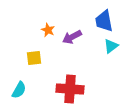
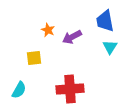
blue trapezoid: moved 1 px right
cyan triangle: moved 1 px left, 1 px down; rotated 21 degrees counterclockwise
red cross: rotated 8 degrees counterclockwise
